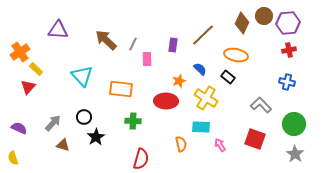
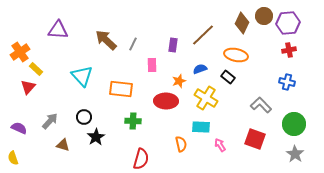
pink rectangle: moved 5 px right, 6 px down
blue semicircle: rotated 64 degrees counterclockwise
gray arrow: moved 3 px left, 2 px up
